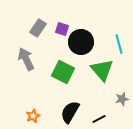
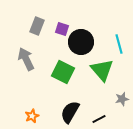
gray rectangle: moved 1 px left, 2 px up; rotated 12 degrees counterclockwise
orange star: moved 1 px left
